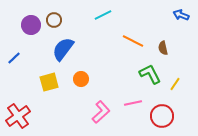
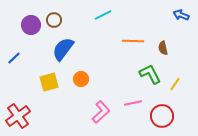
orange line: rotated 25 degrees counterclockwise
